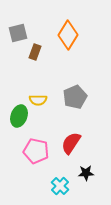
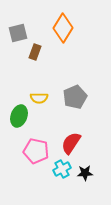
orange diamond: moved 5 px left, 7 px up
yellow semicircle: moved 1 px right, 2 px up
black star: moved 1 px left
cyan cross: moved 2 px right, 17 px up; rotated 18 degrees clockwise
